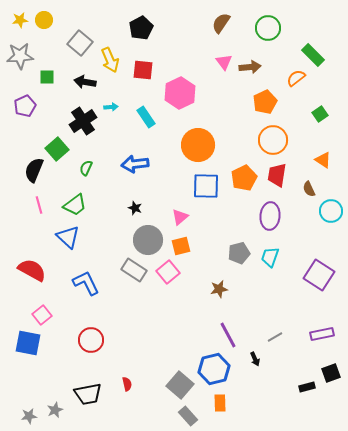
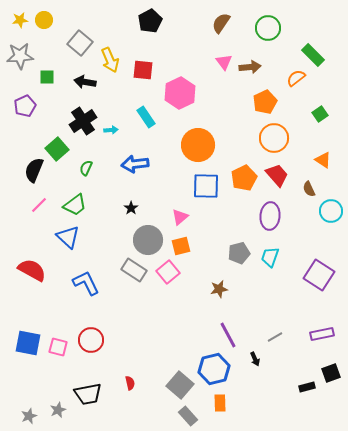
black pentagon at (141, 28): moved 9 px right, 7 px up
cyan arrow at (111, 107): moved 23 px down
orange circle at (273, 140): moved 1 px right, 2 px up
red trapezoid at (277, 175): rotated 130 degrees clockwise
pink line at (39, 205): rotated 60 degrees clockwise
black star at (135, 208): moved 4 px left; rotated 16 degrees clockwise
pink square at (42, 315): moved 16 px right, 32 px down; rotated 36 degrees counterclockwise
red semicircle at (127, 384): moved 3 px right, 1 px up
gray star at (55, 410): moved 3 px right
gray star at (29, 416): rotated 14 degrees counterclockwise
